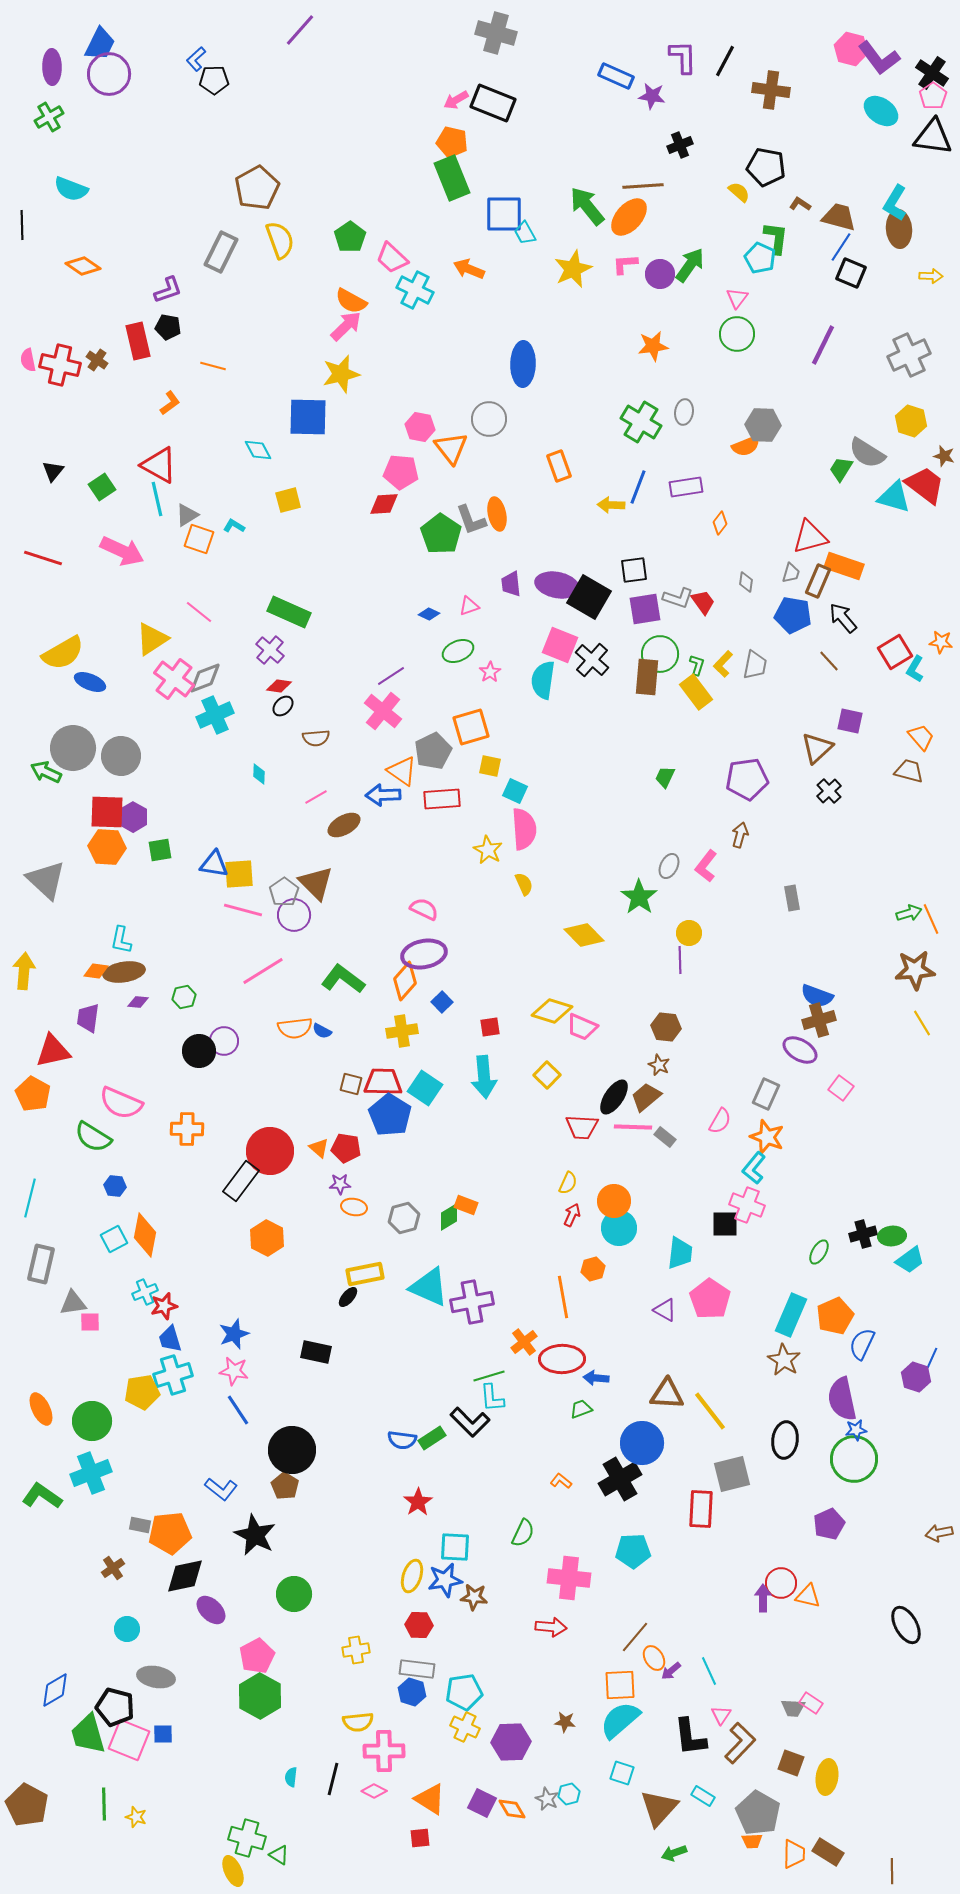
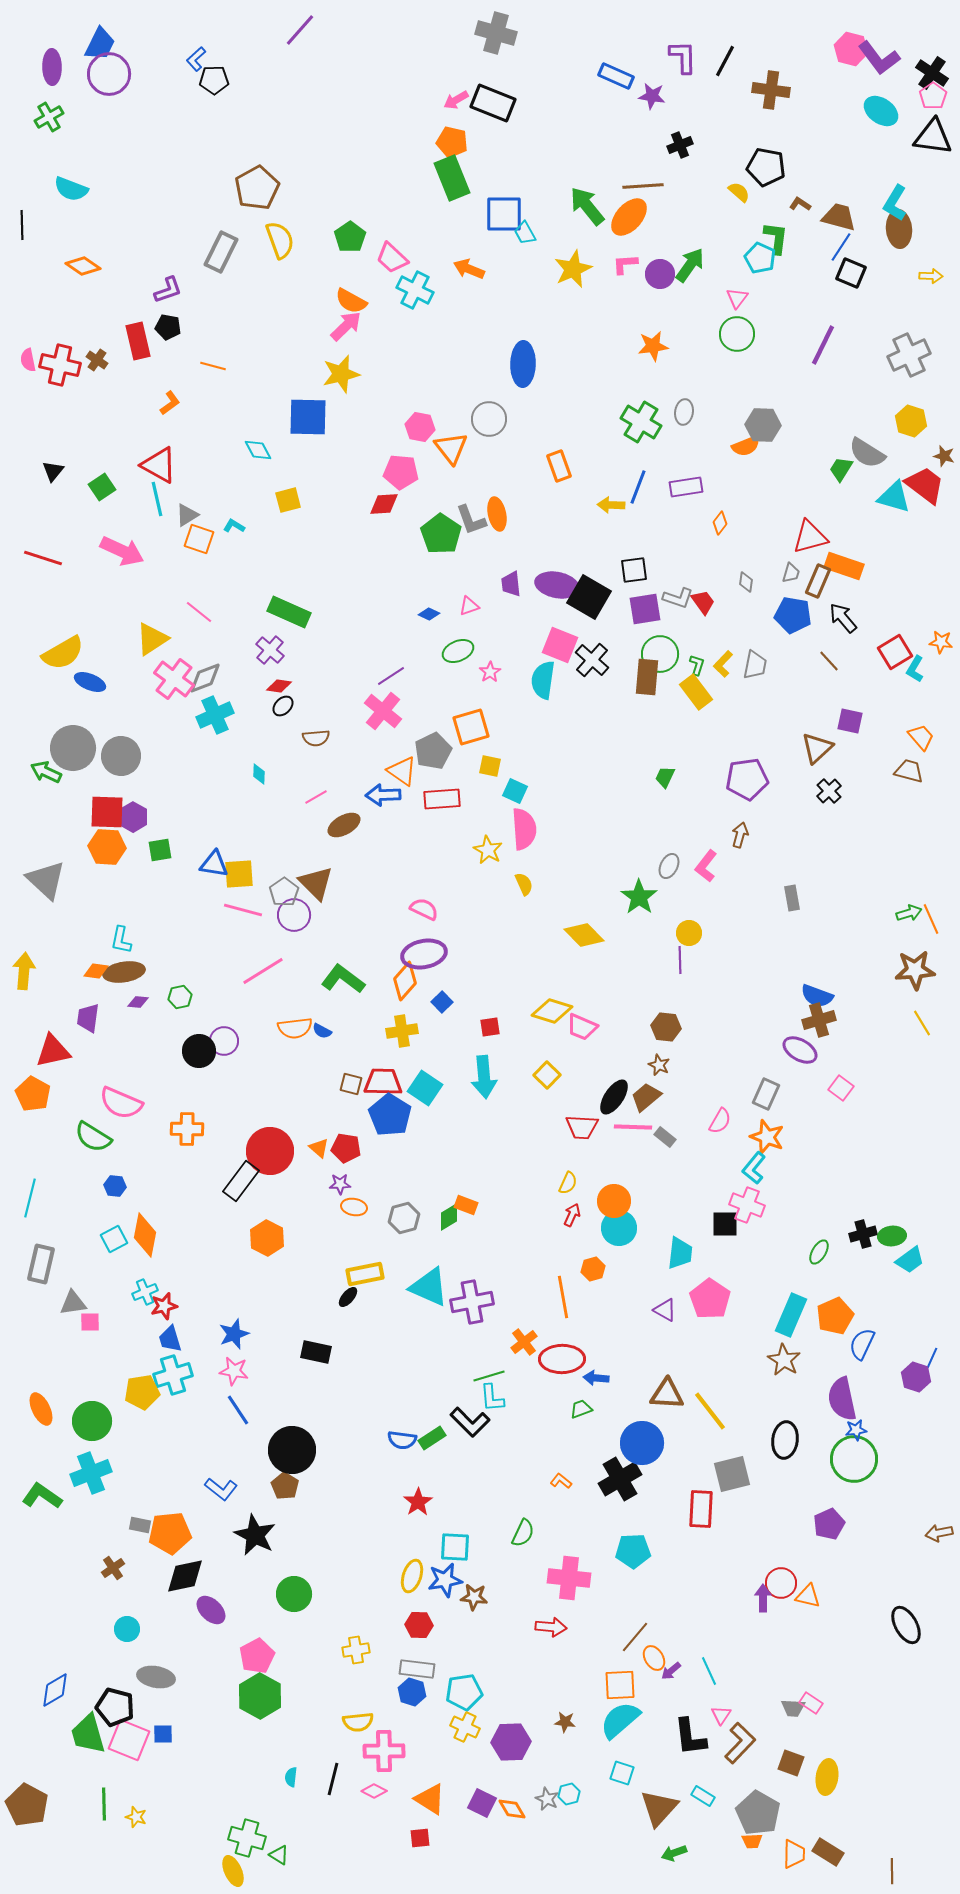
green hexagon at (184, 997): moved 4 px left
